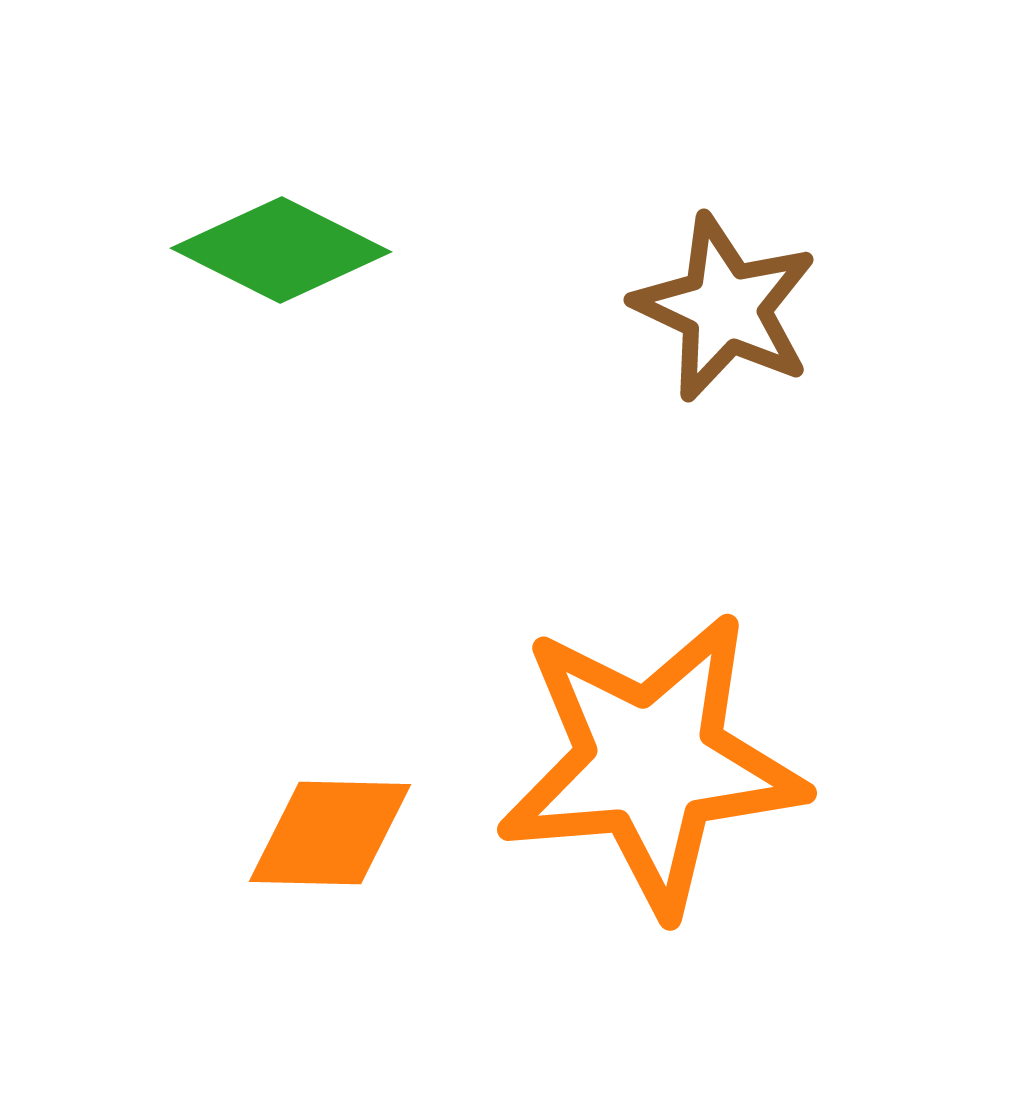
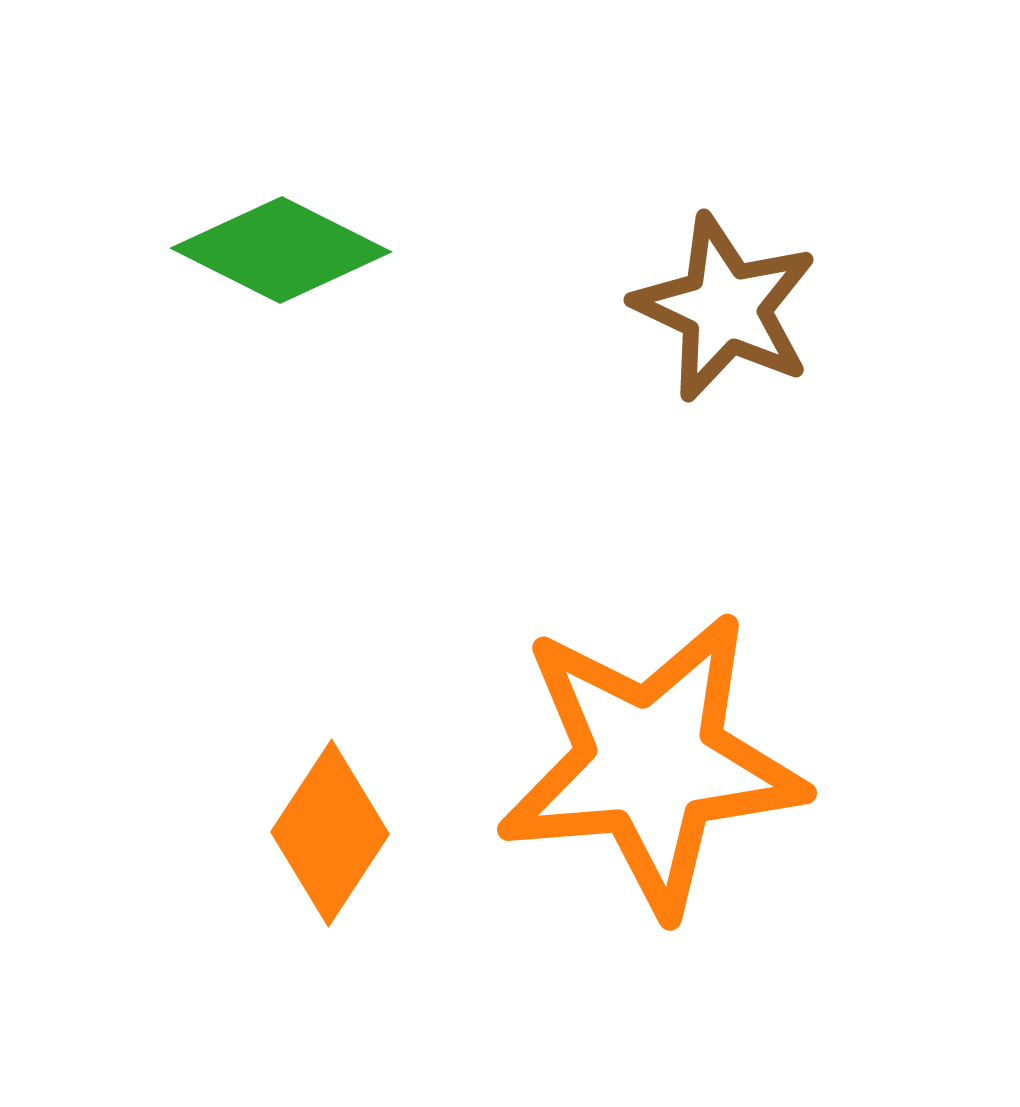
orange diamond: rotated 58 degrees counterclockwise
